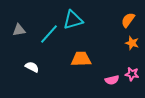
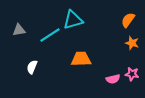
cyan line: moved 1 px right, 1 px down; rotated 15 degrees clockwise
white semicircle: rotated 96 degrees counterclockwise
pink semicircle: moved 1 px right, 1 px up
